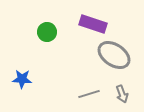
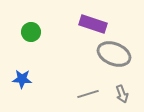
green circle: moved 16 px left
gray ellipse: moved 1 px up; rotated 12 degrees counterclockwise
gray line: moved 1 px left
